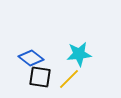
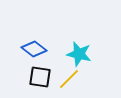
cyan star: rotated 20 degrees clockwise
blue diamond: moved 3 px right, 9 px up
